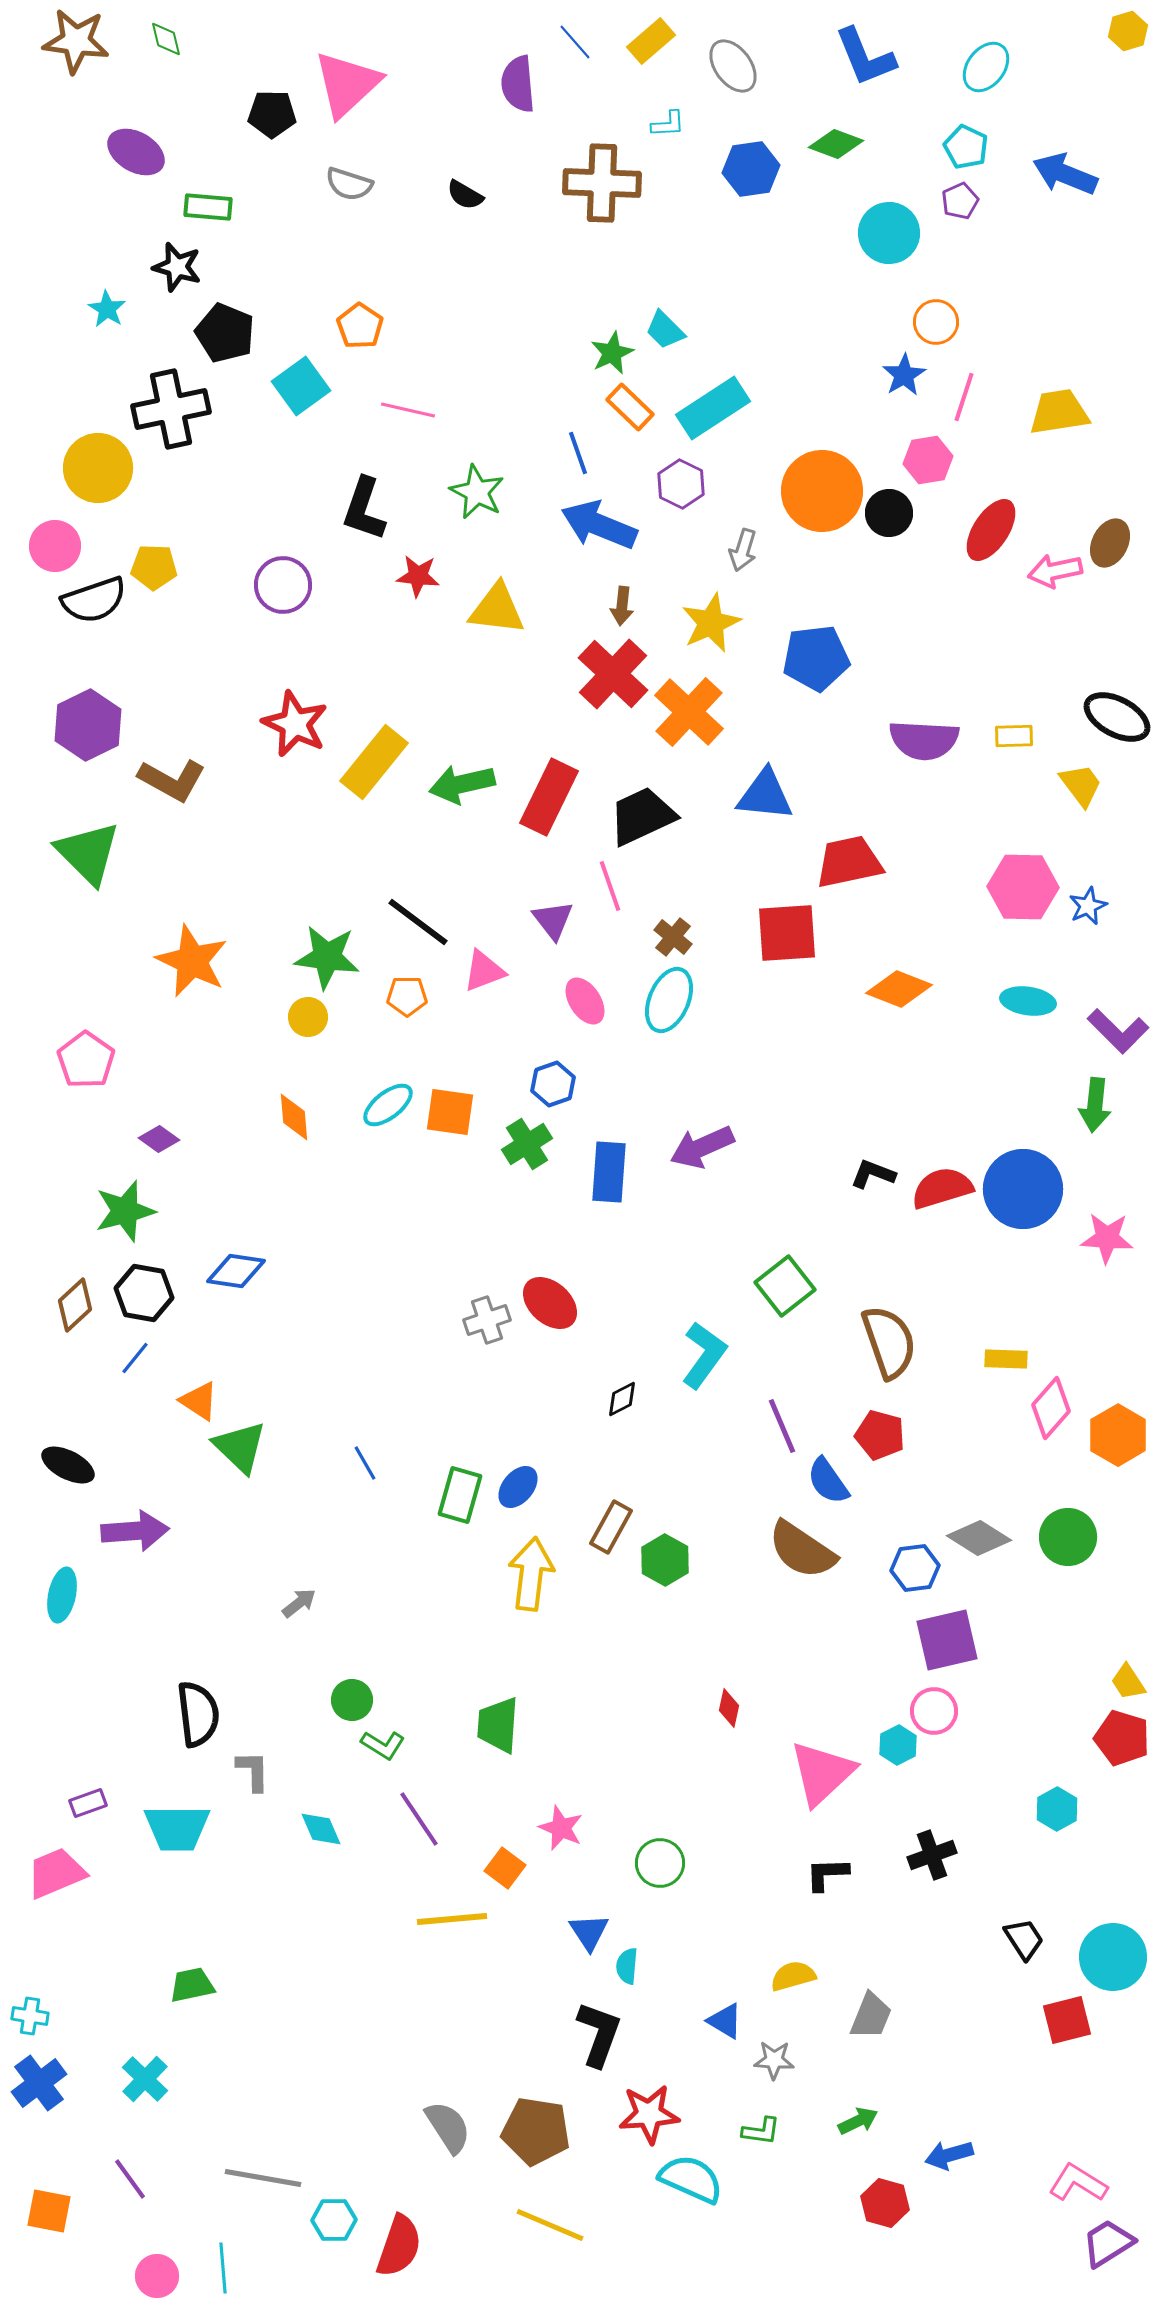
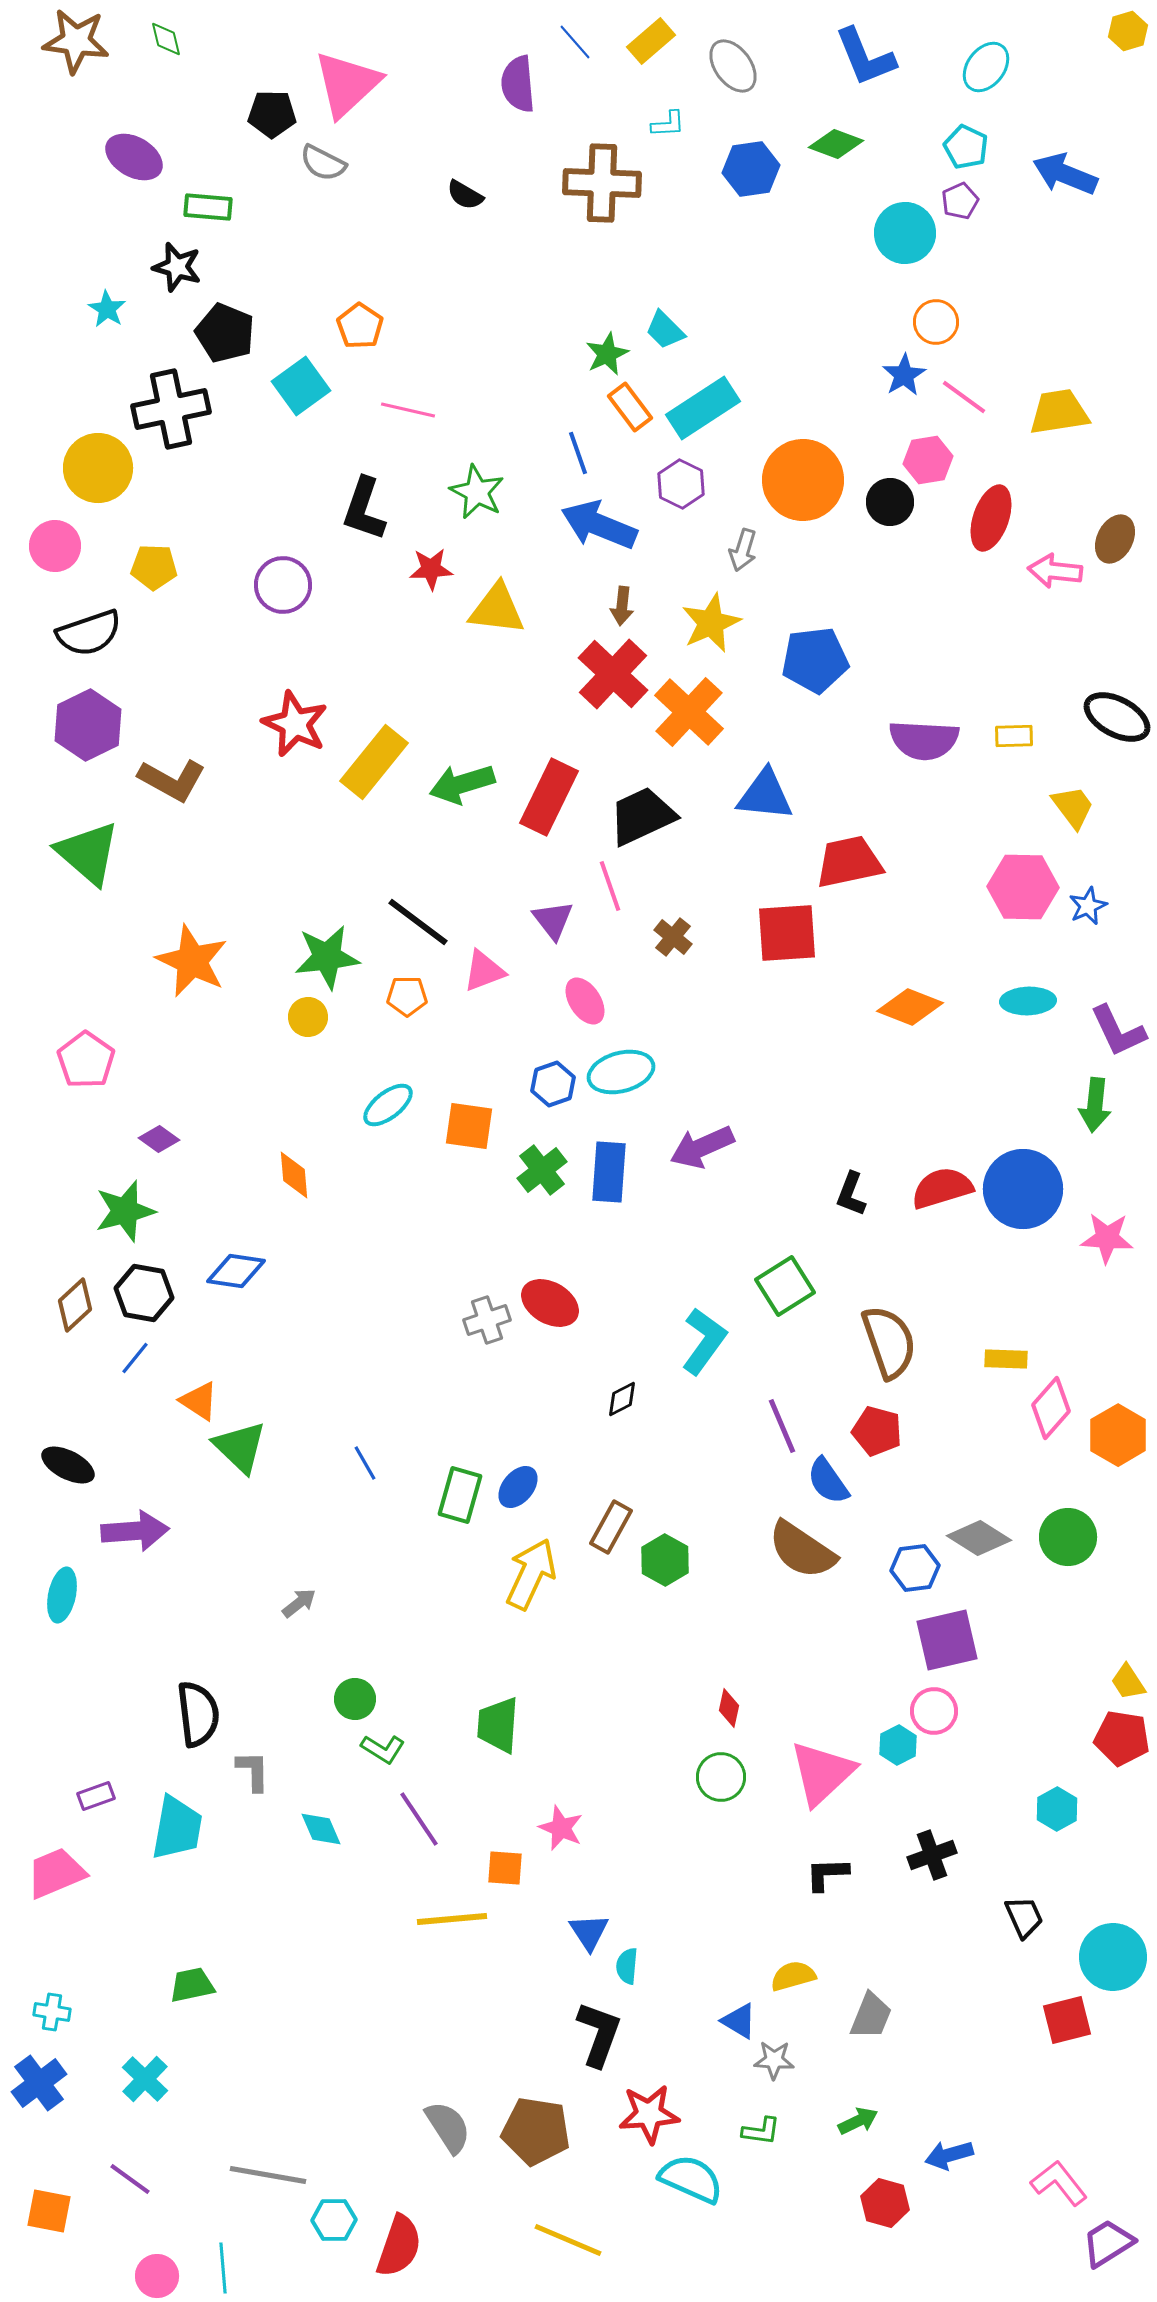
purple ellipse at (136, 152): moved 2 px left, 5 px down
gray semicircle at (349, 184): moved 26 px left, 21 px up; rotated 9 degrees clockwise
cyan circle at (889, 233): moved 16 px right
green star at (612, 353): moved 5 px left, 1 px down
pink line at (964, 397): rotated 72 degrees counterclockwise
orange rectangle at (630, 407): rotated 9 degrees clockwise
cyan rectangle at (713, 408): moved 10 px left
orange circle at (822, 491): moved 19 px left, 11 px up
black circle at (889, 513): moved 1 px right, 11 px up
red ellipse at (991, 530): moved 12 px up; rotated 14 degrees counterclockwise
brown ellipse at (1110, 543): moved 5 px right, 4 px up
pink arrow at (1055, 571): rotated 18 degrees clockwise
red star at (418, 576): moved 13 px right, 7 px up; rotated 9 degrees counterclockwise
black semicircle at (94, 600): moved 5 px left, 33 px down
blue pentagon at (816, 658): moved 1 px left, 2 px down
green arrow at (462, 784): rotated 4 degrees counterclockwise
yellow trapezoid at (1081, 785): moved 8 px left, 22 px down
green triangle at (88, 853): rotated 4 degrees counterclockwise
green star at (327, 957): rotated 14 degrees counterclockwise
orange diamond at (899, 989): moved 11 px right, 18 px down
cyan ellipse at (669, 1000): moved 48 px left, 72 px down; rotated 52 degrees clockwise
cyan ellipse at (1028, 1001): rotated 10 degrees counterclockwise
purple L-shape at (1118, 1031): rotated 20 degrees clockwise
orange square at (450, 1112): moved 19 px right, 14 px down
orange diamond at (294, 1117): moved 58 px down
green cross at (527, 1144): moved 15 px right, 26 px down; rotated 6 degrees counterclockwise
black L-shape at (873, 1174): moved 22 px left, 20 px down; rotated 90 degrees counterclockwise
green square at (785, 1286): rotated 6 degrees clockwise
red ellipse at (550, 1303): rotated 12 degrees counterclockwise
cyan L-shape at (704, 1355): moved 14 px up
red pentagon at (880, 1435): moved 3 px left, 4 px up
yellow arrow at (531, 1574): rotated 18 degrees clockwise
green circle at (352, 1700): moved 3 px right, 1 px up
red pentagon at (1122, 1738): rotated 8 degrees counterclockwise
green L-shape at (383, 1745): moved 4 px down
purple rectangle at (88, 1803): moved 8 px right, 7 px up
cyan trapezoid at (177, 1828): rotated 80 degrees counterclockwise
green circle at (660, 1863): moved 61 px right, 86 px up
orange square at (505, 1868): rotated 33 degrees counterclockwise
black trapezoid at (1024, 1939): moved 22 px up; rotated 9 degrees clockwise
cyan cross at (30, 2016): moved 22 px right, 4 px up
blue triangle at (725, 2021): moved 14 px right
gray line at (263, 2178): moved 5 px right, 3 px up
purple line at (130, 2179): rotated 18 degrees counterclockwise
pink L-shape at (1078, 2183): moved 19 px left; rotated 20 degrees clockwise
yellow line at (550, 2225): moved 18 px right, 15 px down
